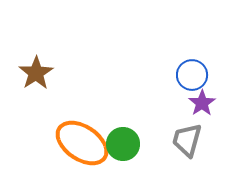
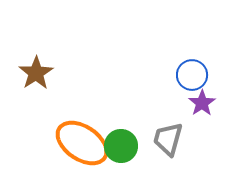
gray trapezoid: moved 19 px left, 1 px up
green circle: moved 2 px left, 2 px down
